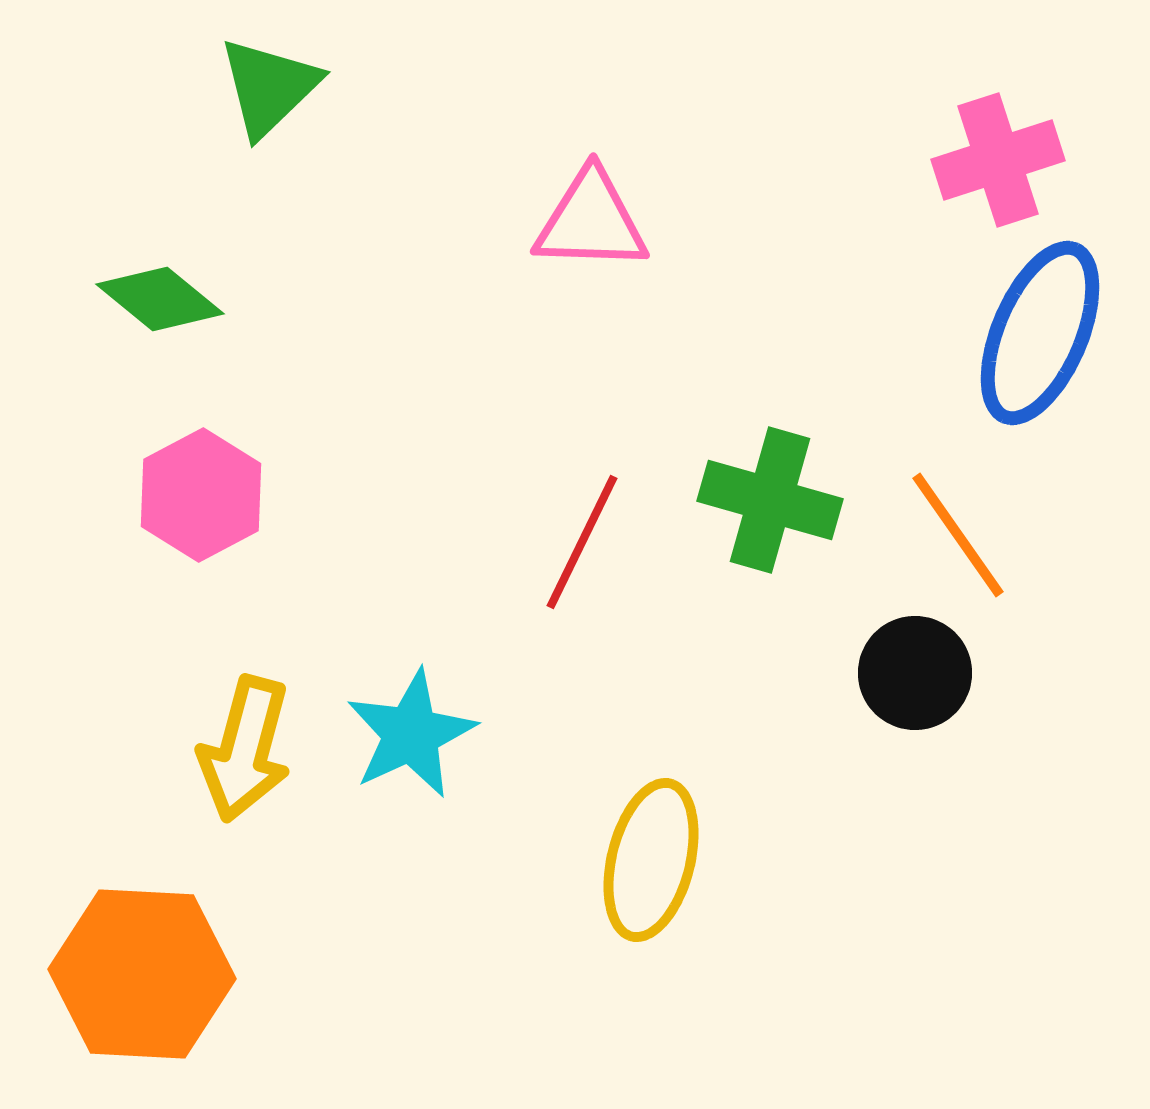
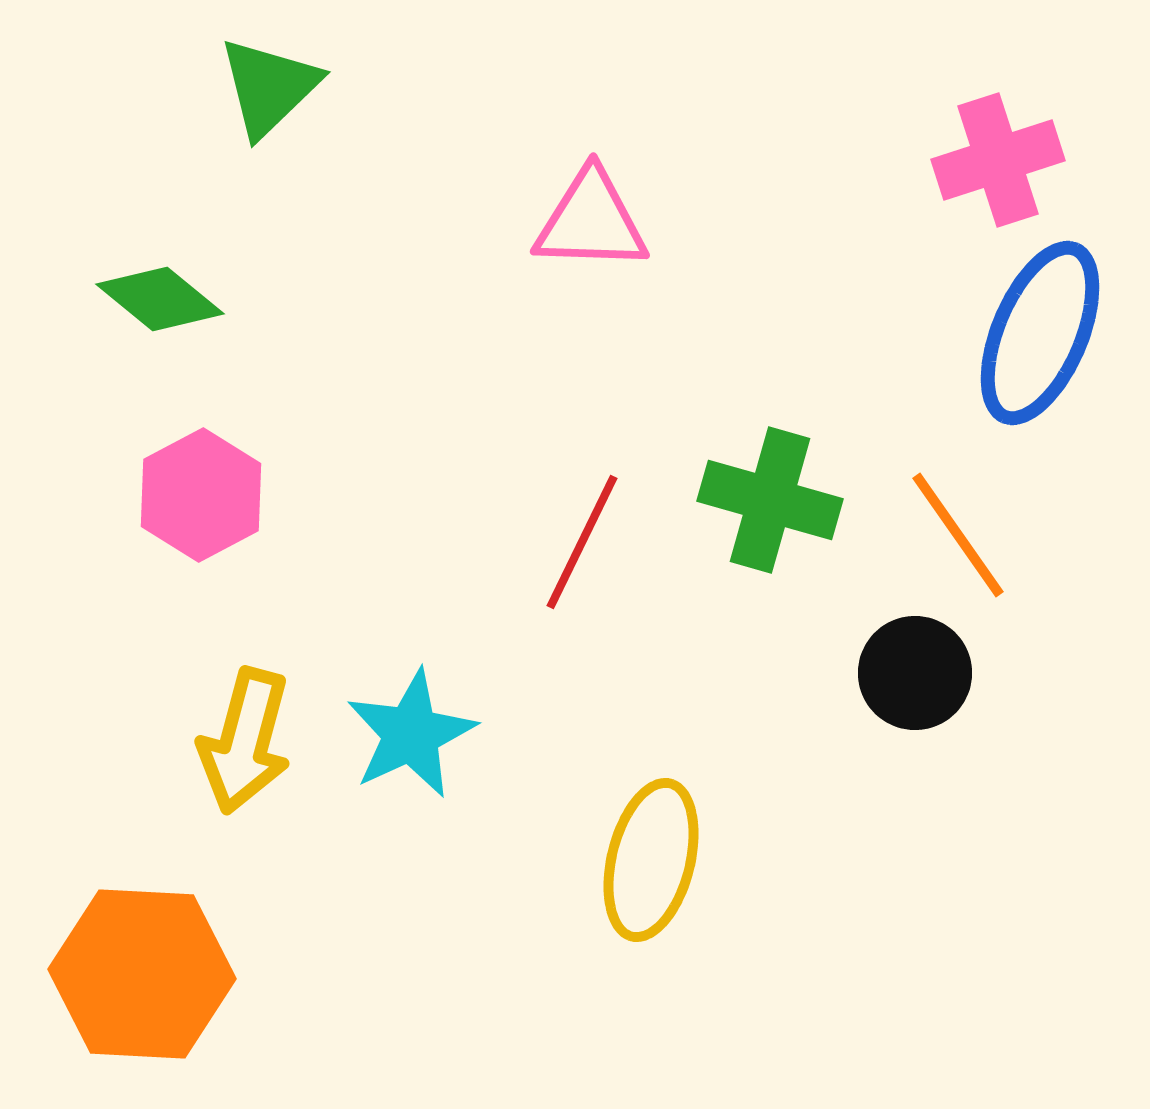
yellow arrow: moved 8 px up
